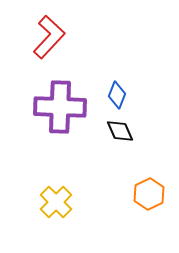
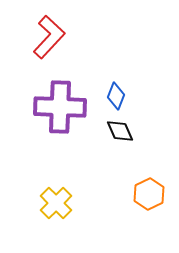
blue diamond: moved 1 px left, 1 px down
yellow cross: moved 1 px down
